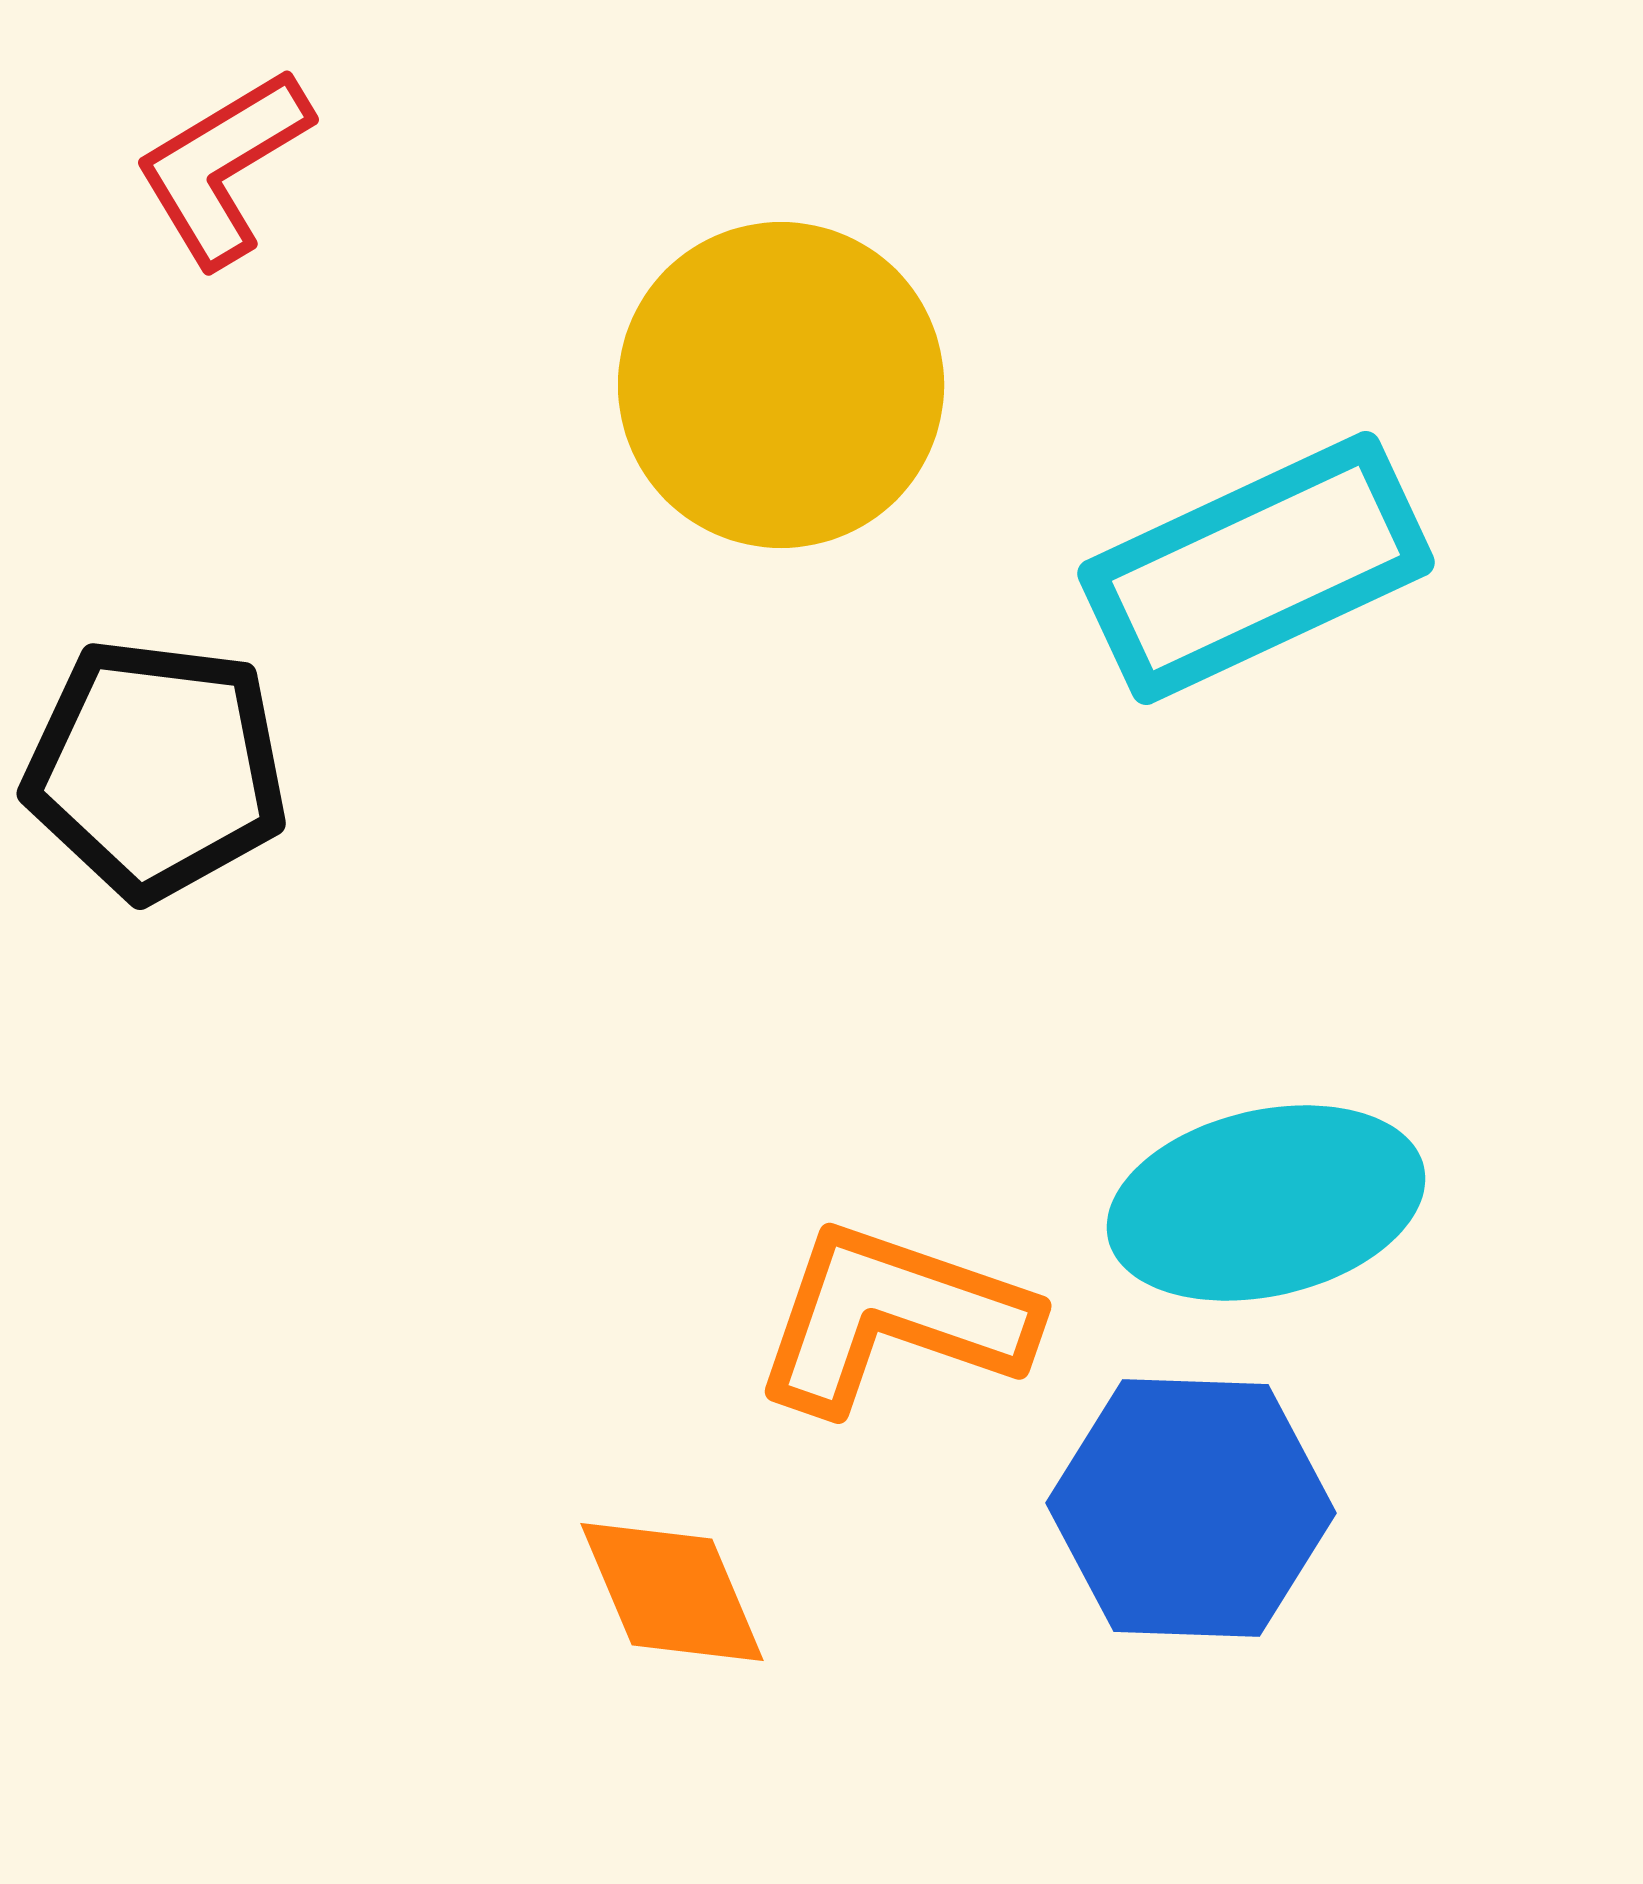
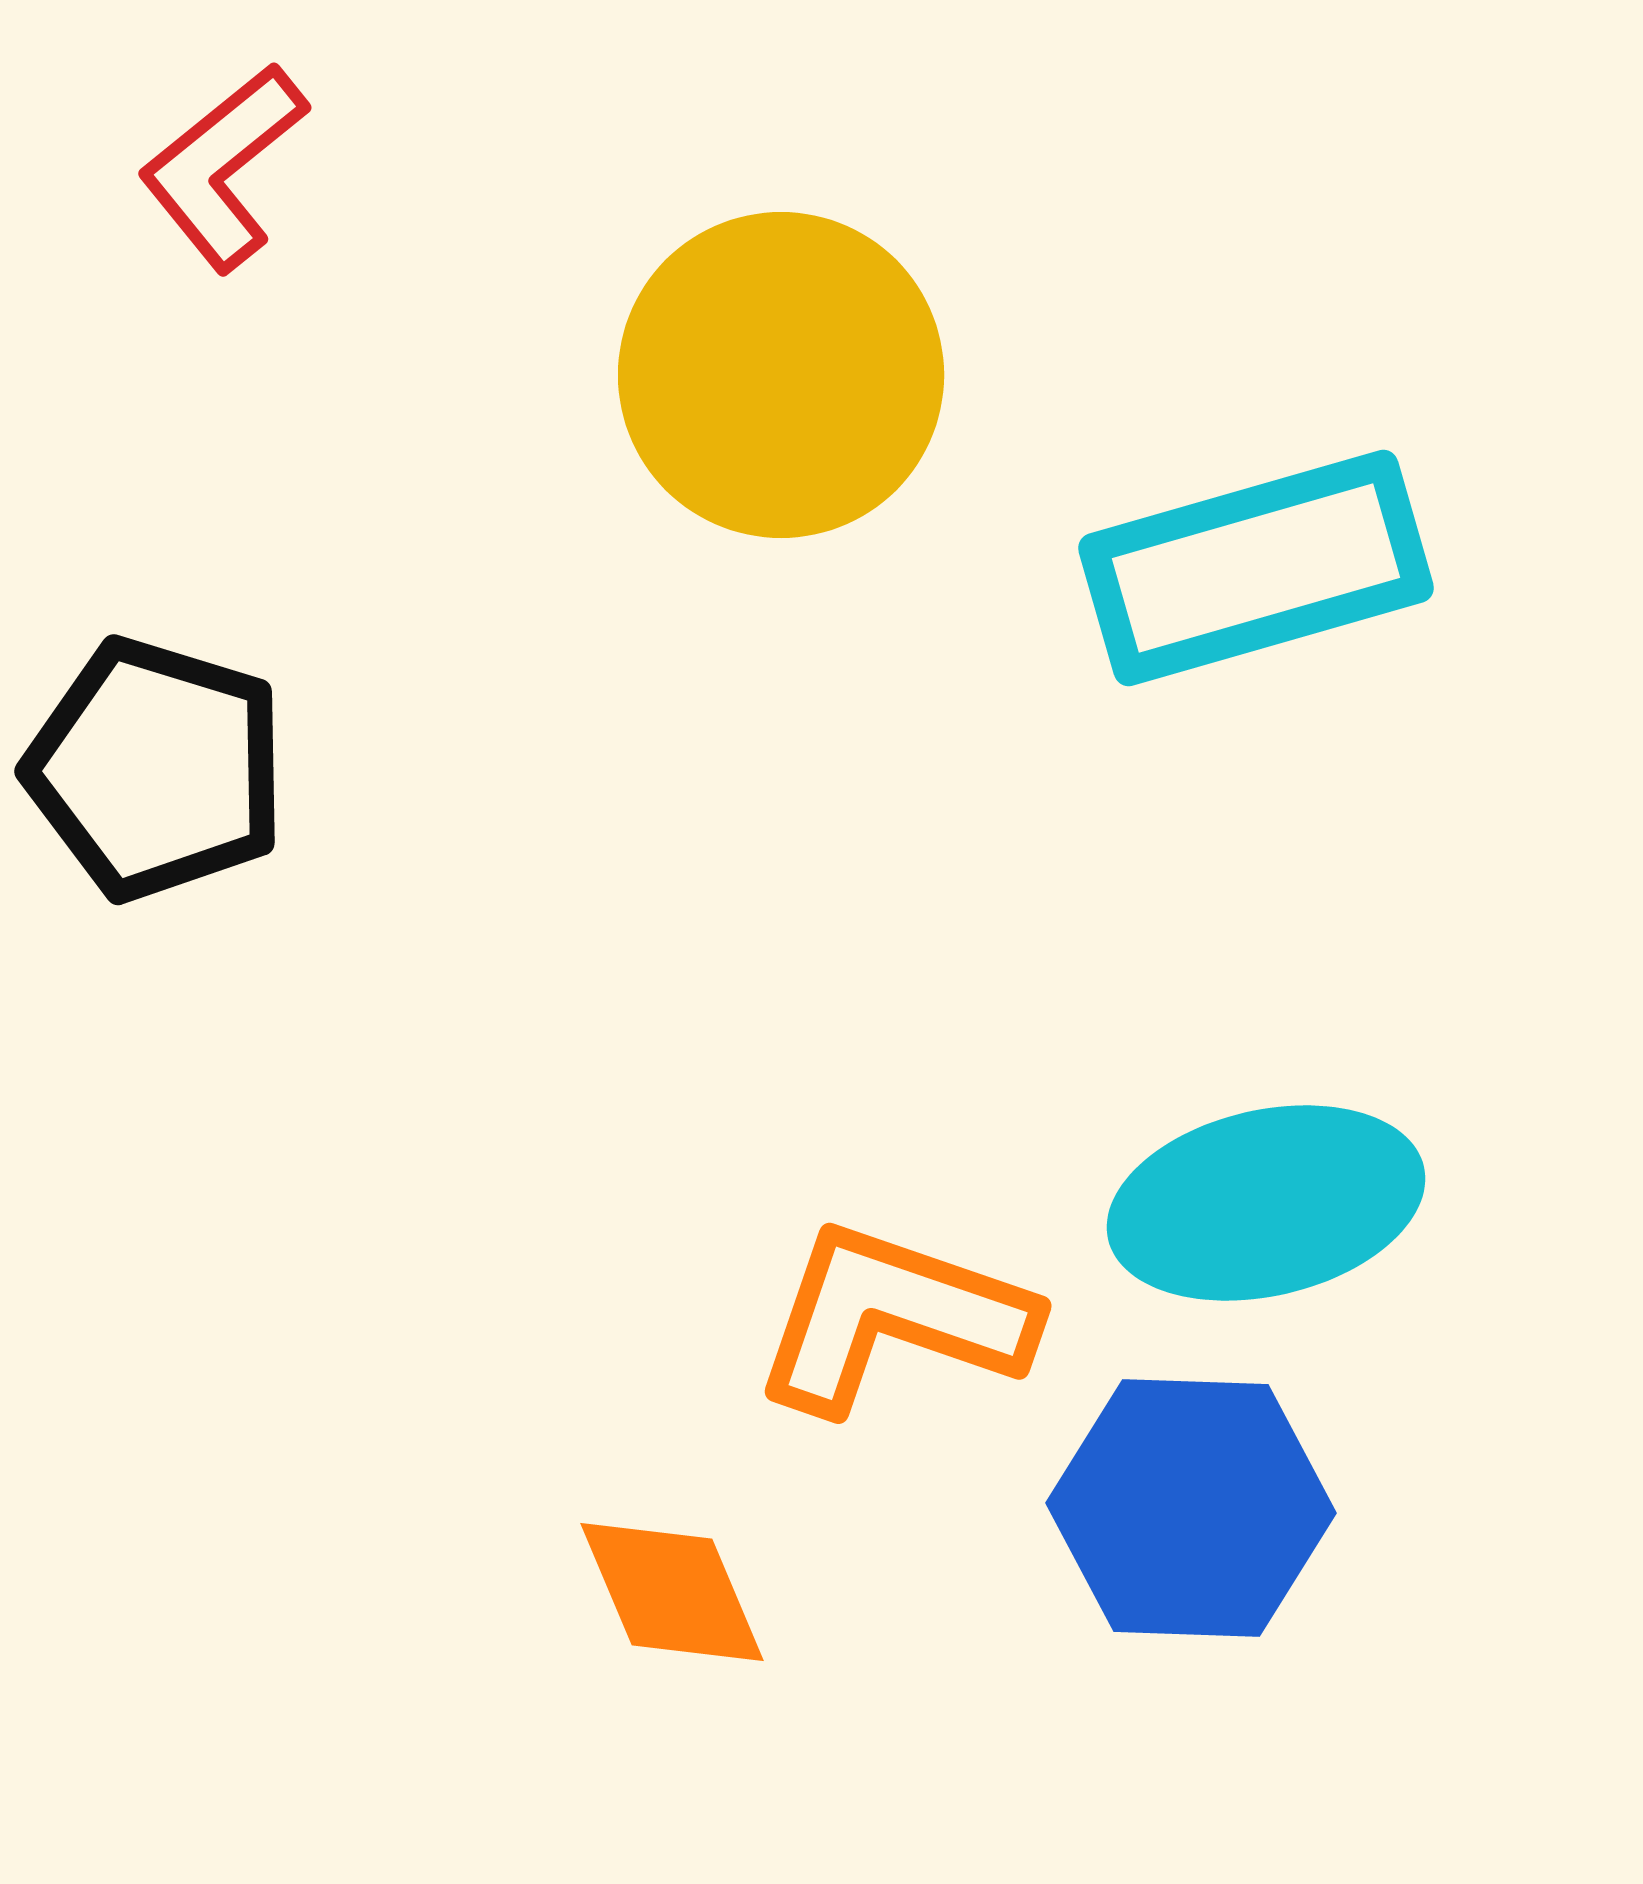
red L-shape: rotated 8 degrees counterclockwise
yellow circle: moved 10 px up
cyan rectangle: rotated 9 degrees clockwise
black pentagon: rotated 10 degrees clockwise
